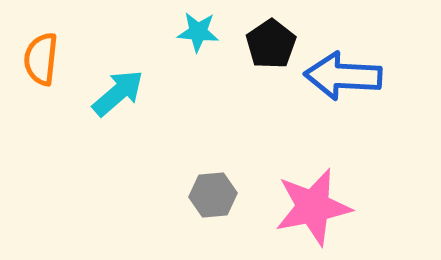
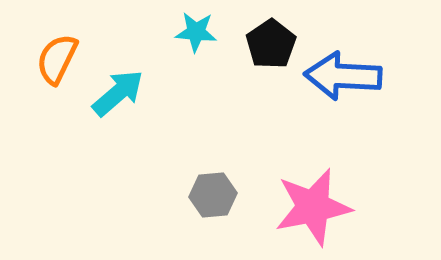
cyan star: moved 2 px left
orange semicircle: moved 16 px right; rotated 20 degrees clockwise
